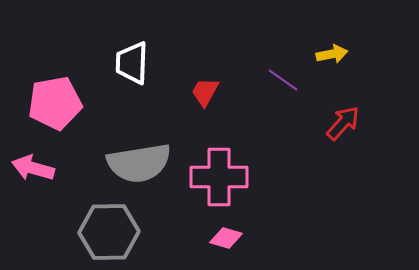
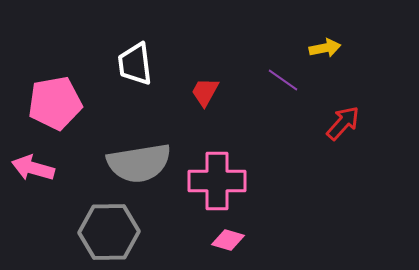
yellow arrow: moved 7 px left, 6 px up
white trapezoid: moved 3 px right, 1 px down; rotated 9 degrees counterclockwise
pink cross: moved 2 px left, 4 px down
pink diamond: moved 2 px right, 2 px down
